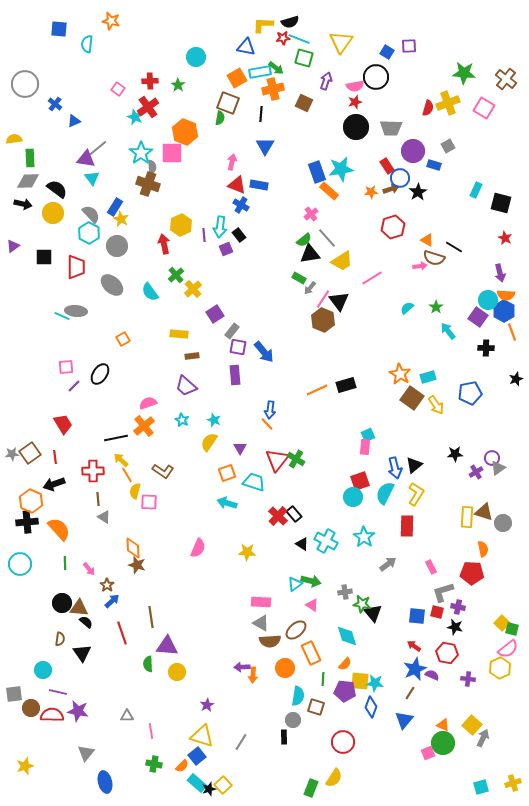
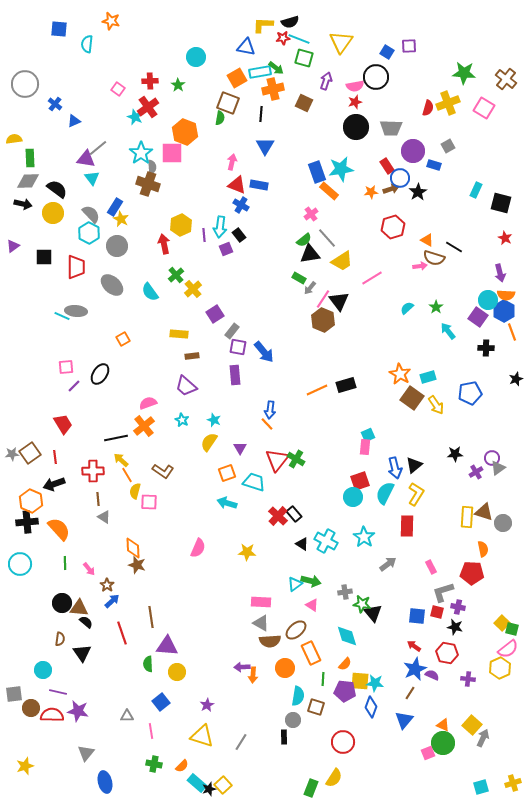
blue square at (197, 756): moved 36 px left, 54 px up
